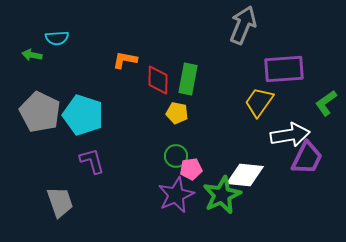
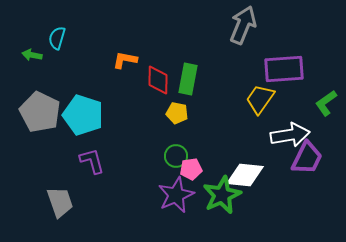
cyan semicircle: rotated 110 degrees clockwise
yellow trapezoid: moved 1 px right, 3 px up
